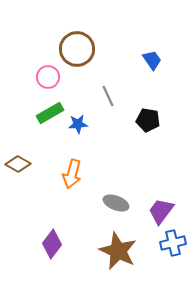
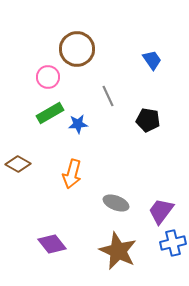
purple diamond: rotated 76 degrees counterclockwise
